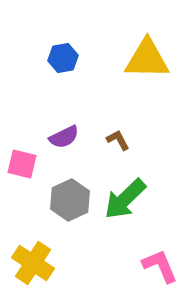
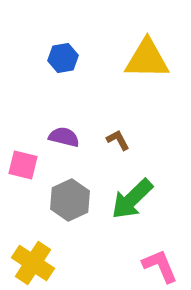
purple semicircle: rotated 140 degrees counterclockwise
pink square: moved 1 px right, 1 px down
green arrow: moved 7 px right
